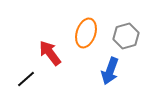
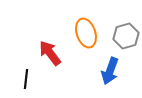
orange ellipse: rotated 36 degrees counterclockwise
black line: rotated 42 degrees counterclockwise
